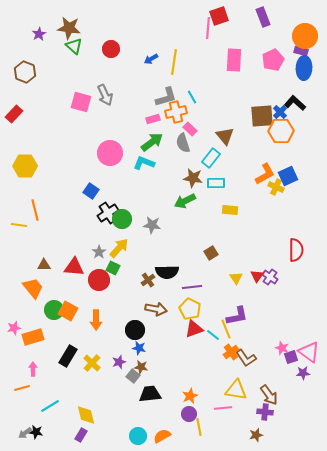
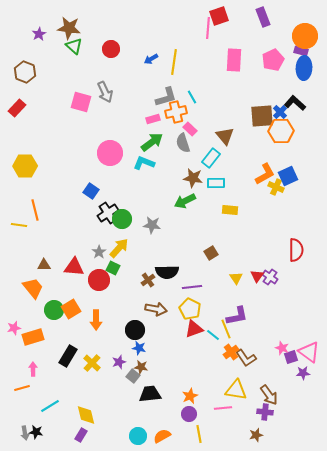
gray arrow at (105, 95): moved 3 px up
red rectangle at (14, 114): moved 3 px right, 6 px up
orange square at (68, 311): moved 3 px right, 2 px up; rotated 30 degrees clockwise
yellow line at (199, 427): moved 7 px down
gray arrow at (25, 433): rotated 64 degrees counterclockwise
